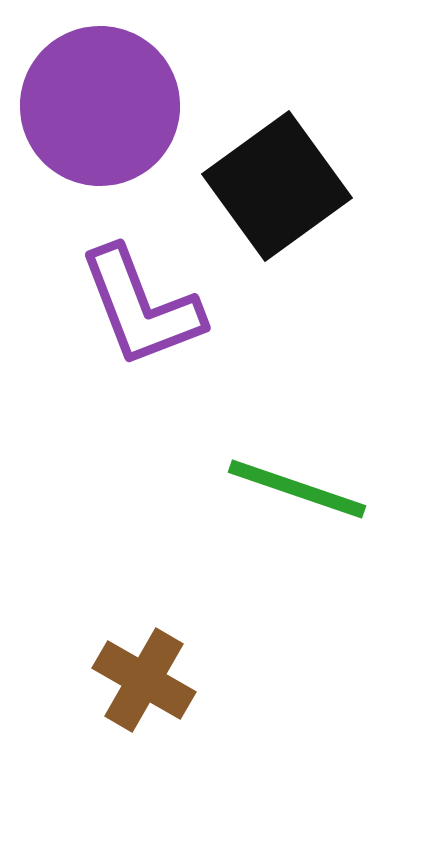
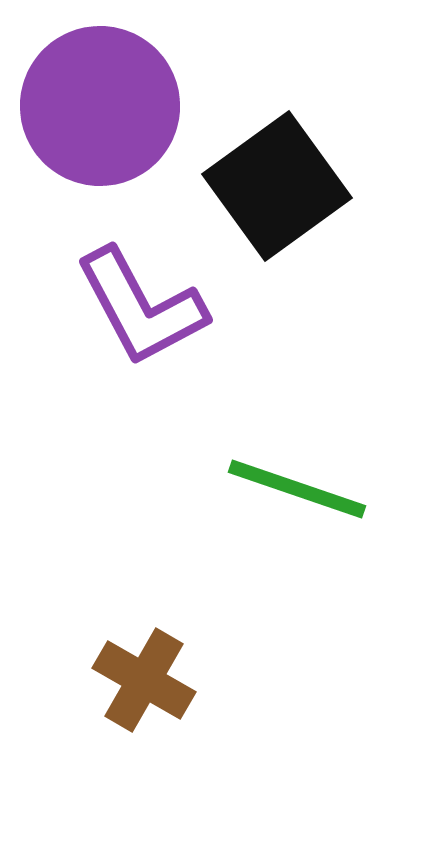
purple L-shape: rotated 7 degrees counterclockwise
